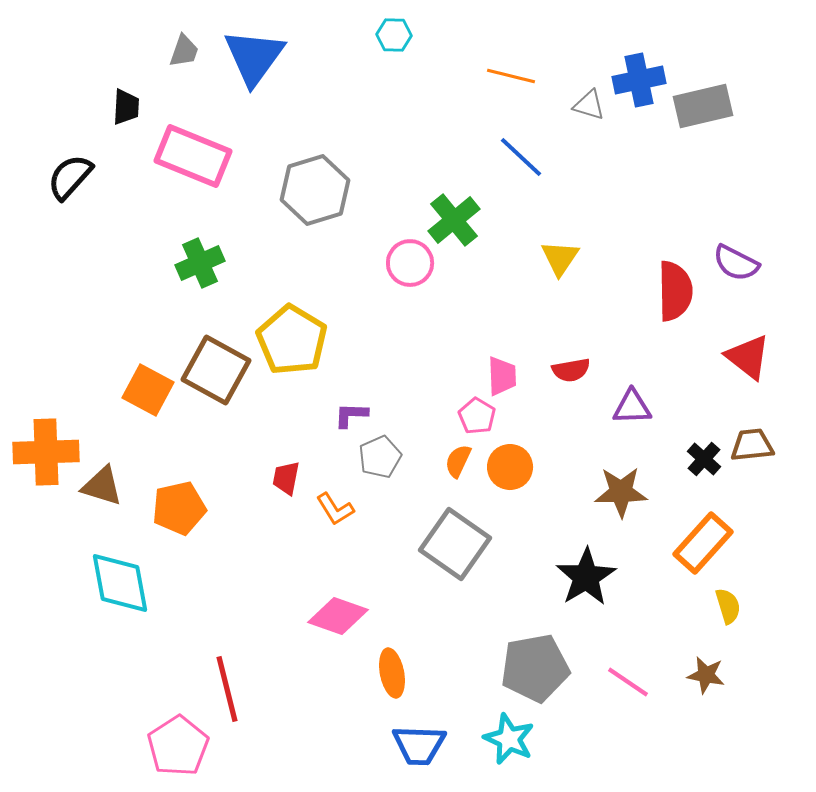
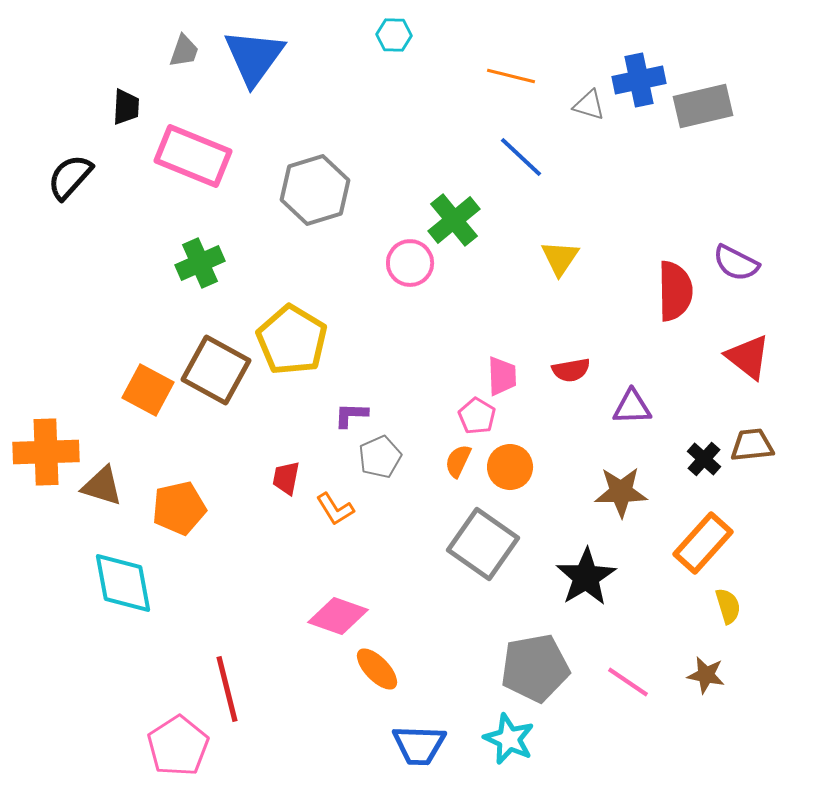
gray square at (455, 544): moved 28 px right
cyan diamond at (120, 583): moved 3 px right
orange ellipse at (392, 673): moved 15 px left, 4 px up; rotated 33 degrees counterclockwise
